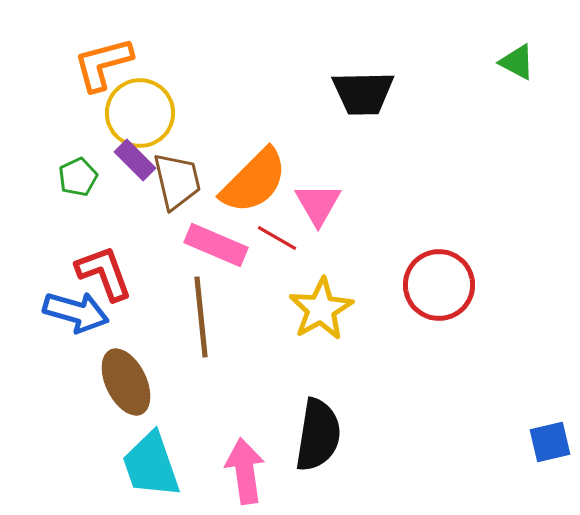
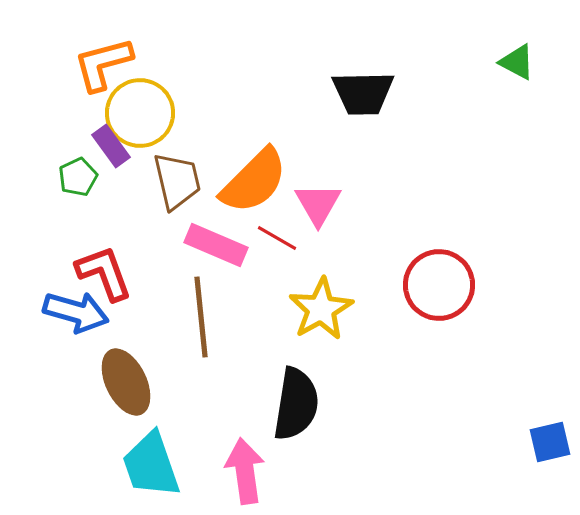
purple rectangle: moved 24 px left, 14 px up; rotated 9 degrees clockwise
black semicircle: moved 22 px left, 31 px up
